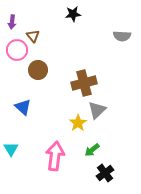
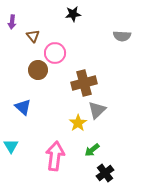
pink circle: moved 38 px right, 3 px down
cyan triangle: moved 3 px up
